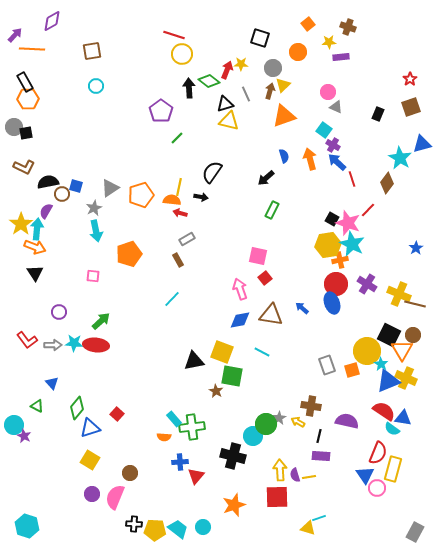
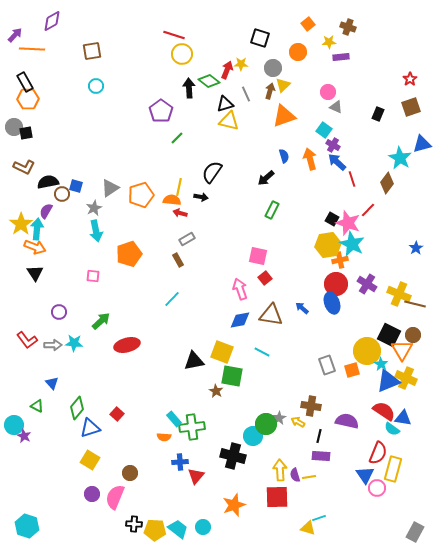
red ellipse at (96, 345): moved 31 px right; rotated 20 degrees counterclockwise
